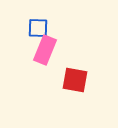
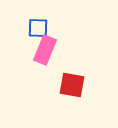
red square: moved 3 px left, 5 px down
